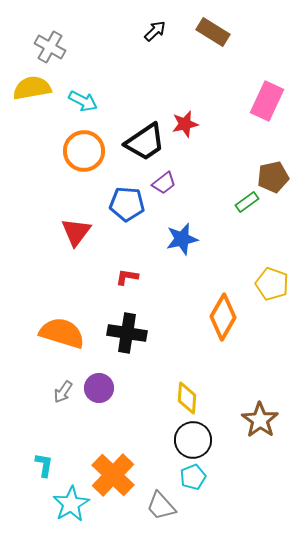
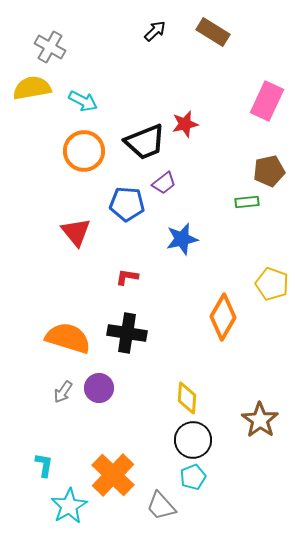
black trapezoid: rotated 12 degrees clockwise
brown pentagon: moved 4 px left, 6 px up
green rectangle: rotated 30 degrees clockwise
red triangle: rotated 16 degrees counterclockwise
orange semicircle: moved 6 px right, 5 px down
cyan star: moved 2 px left, 2 px down
